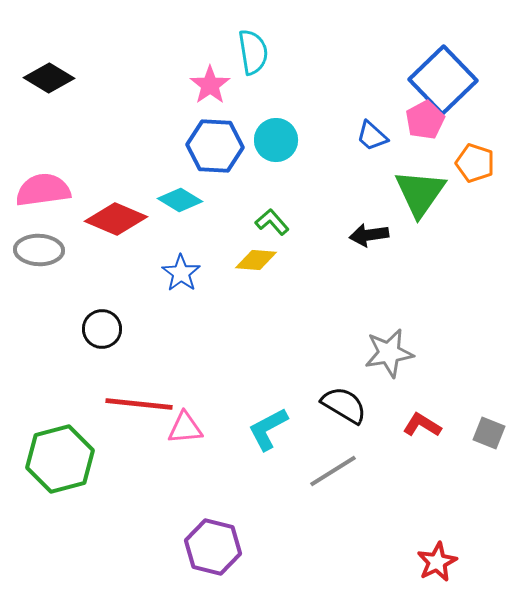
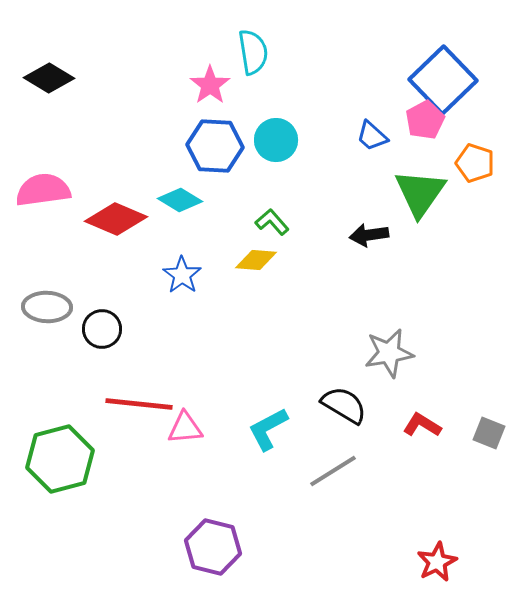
gray ellipse: moved 8 px right, 57 px down
blue star: moved 1 px right, 2 px down
